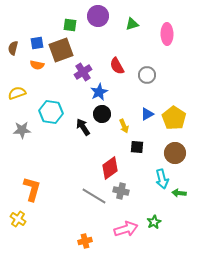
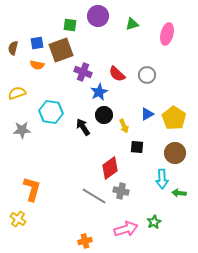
pink ellipse: rotated 15 degrees clockwise
red semicircle: moved 8 px down; rotated 18 degrees counterclockwise
purple cross: rotated 36 degrees counterclockwise
black circle: moved 2 px right, 1 px down
cyan arrow: rotated 12 degrees clockwise
